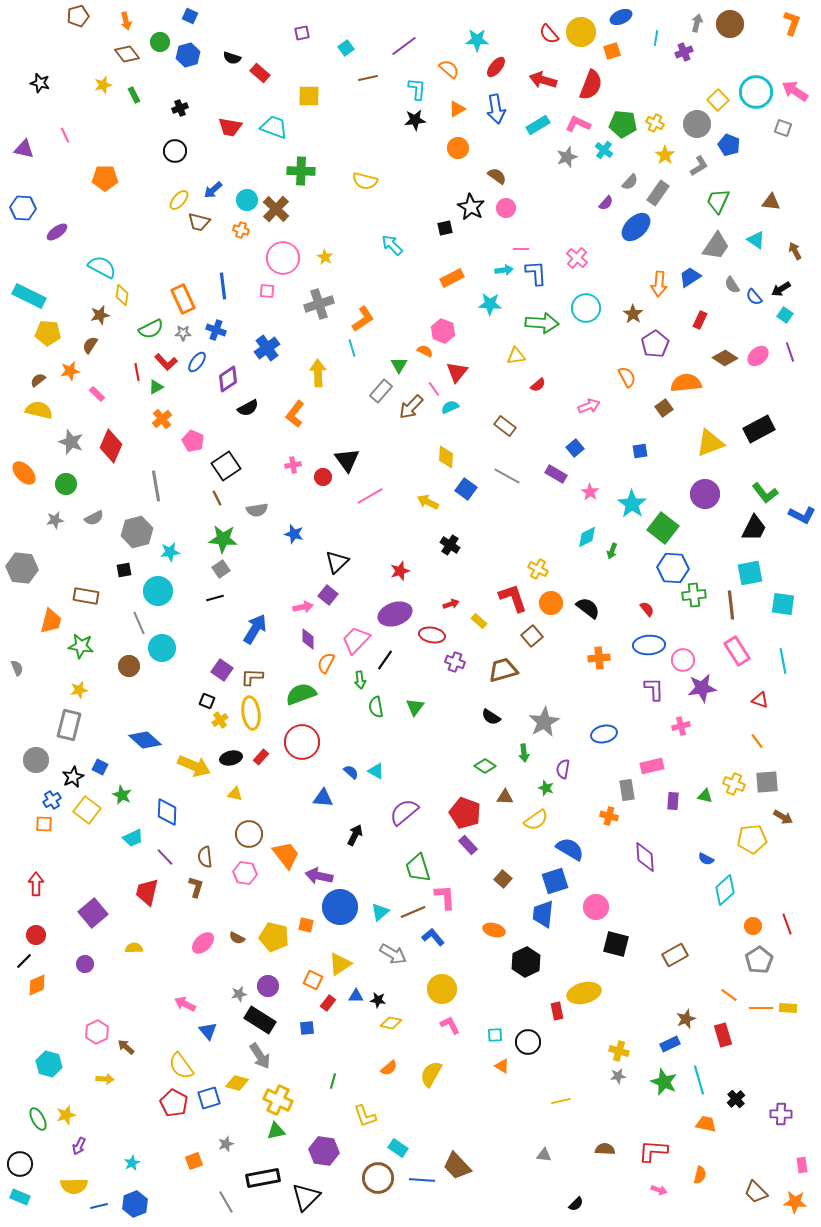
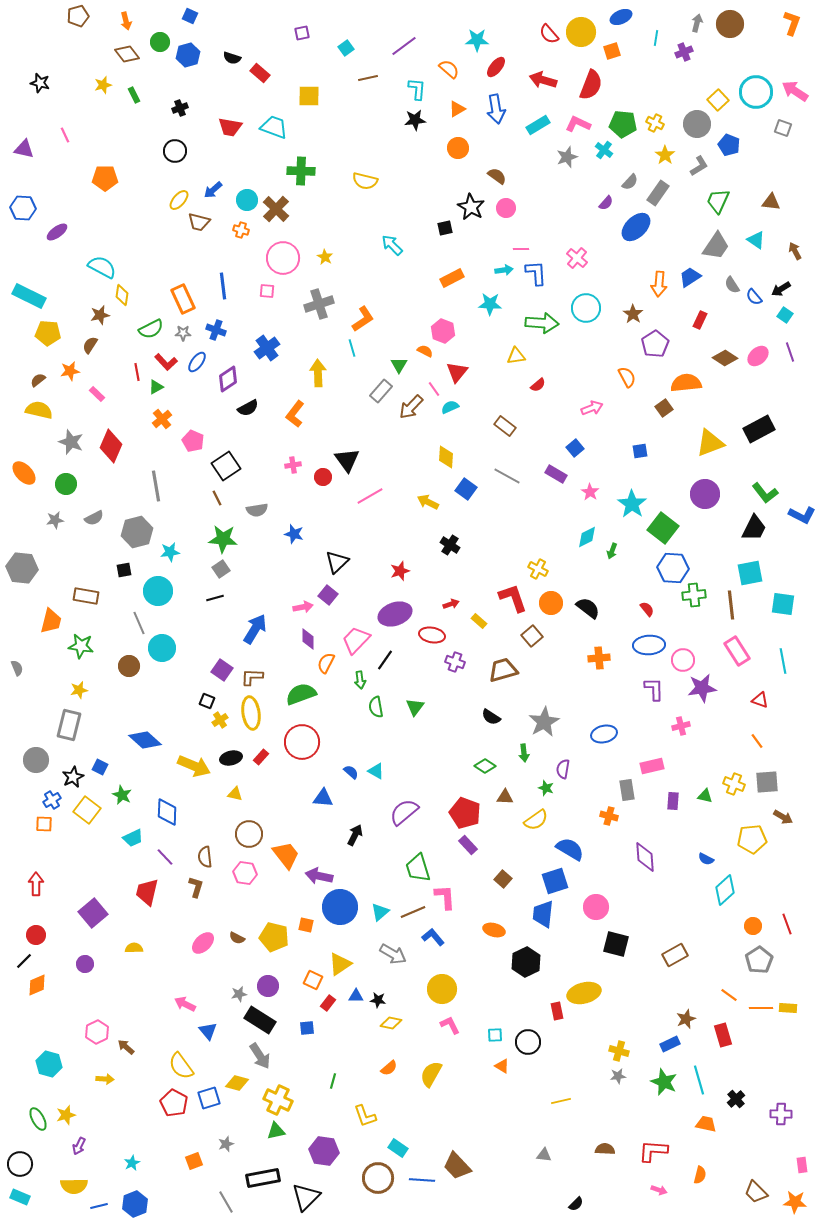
pink arrow at (589, 406): moved 3 px right, 2 px down
